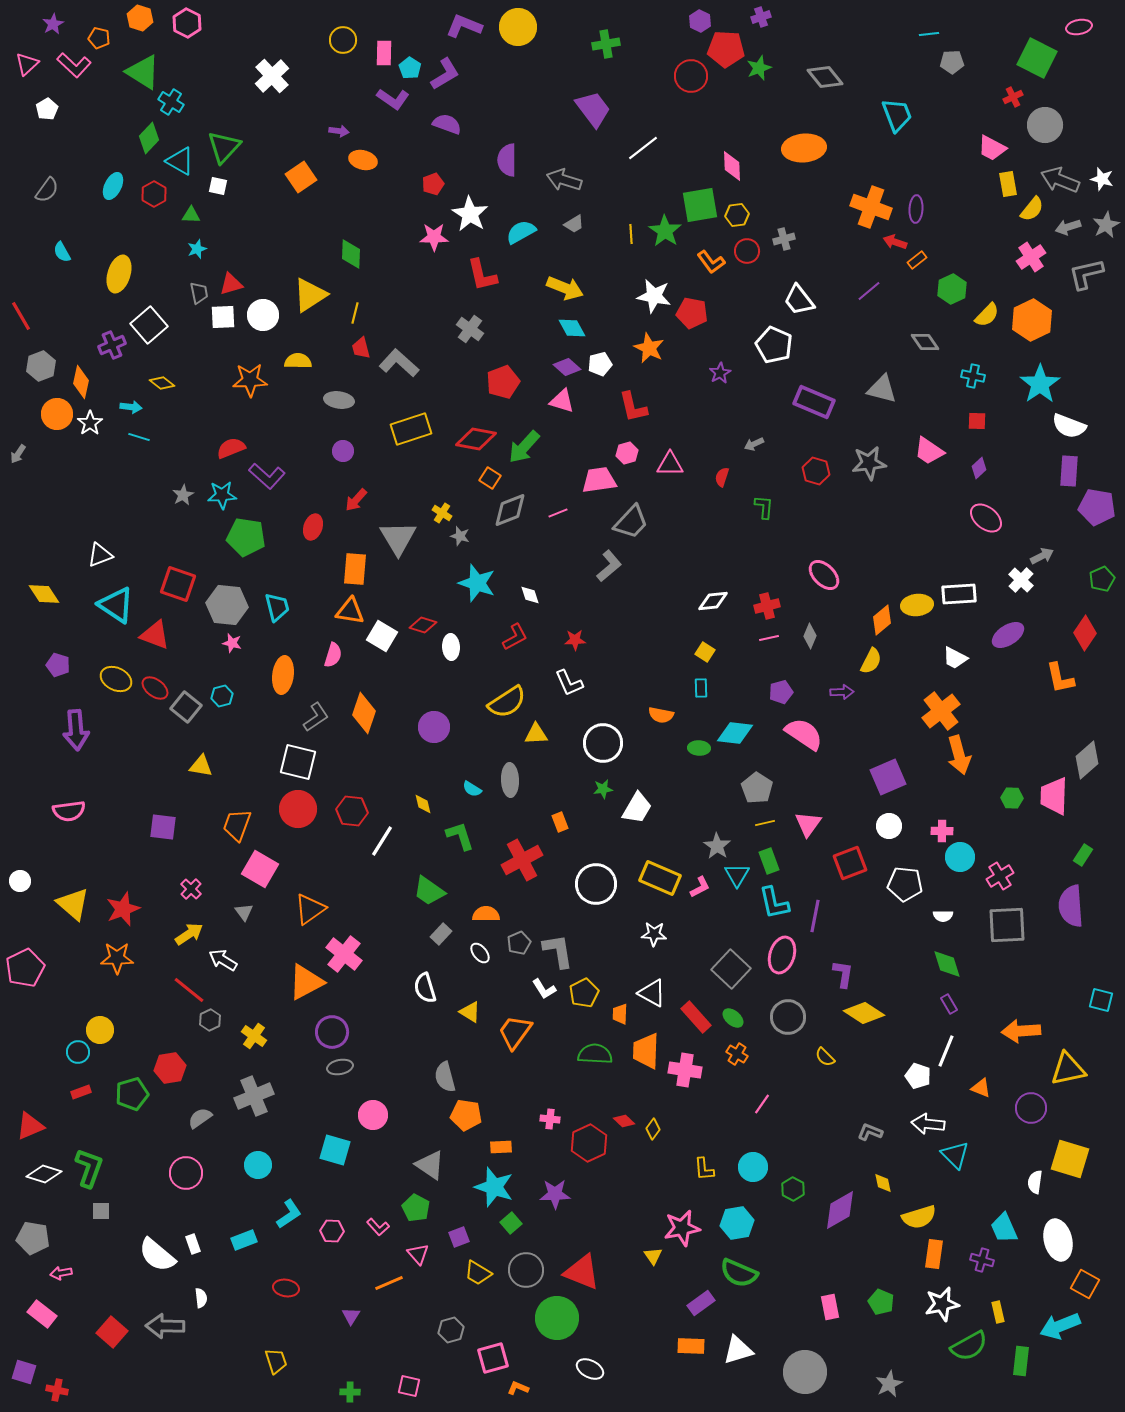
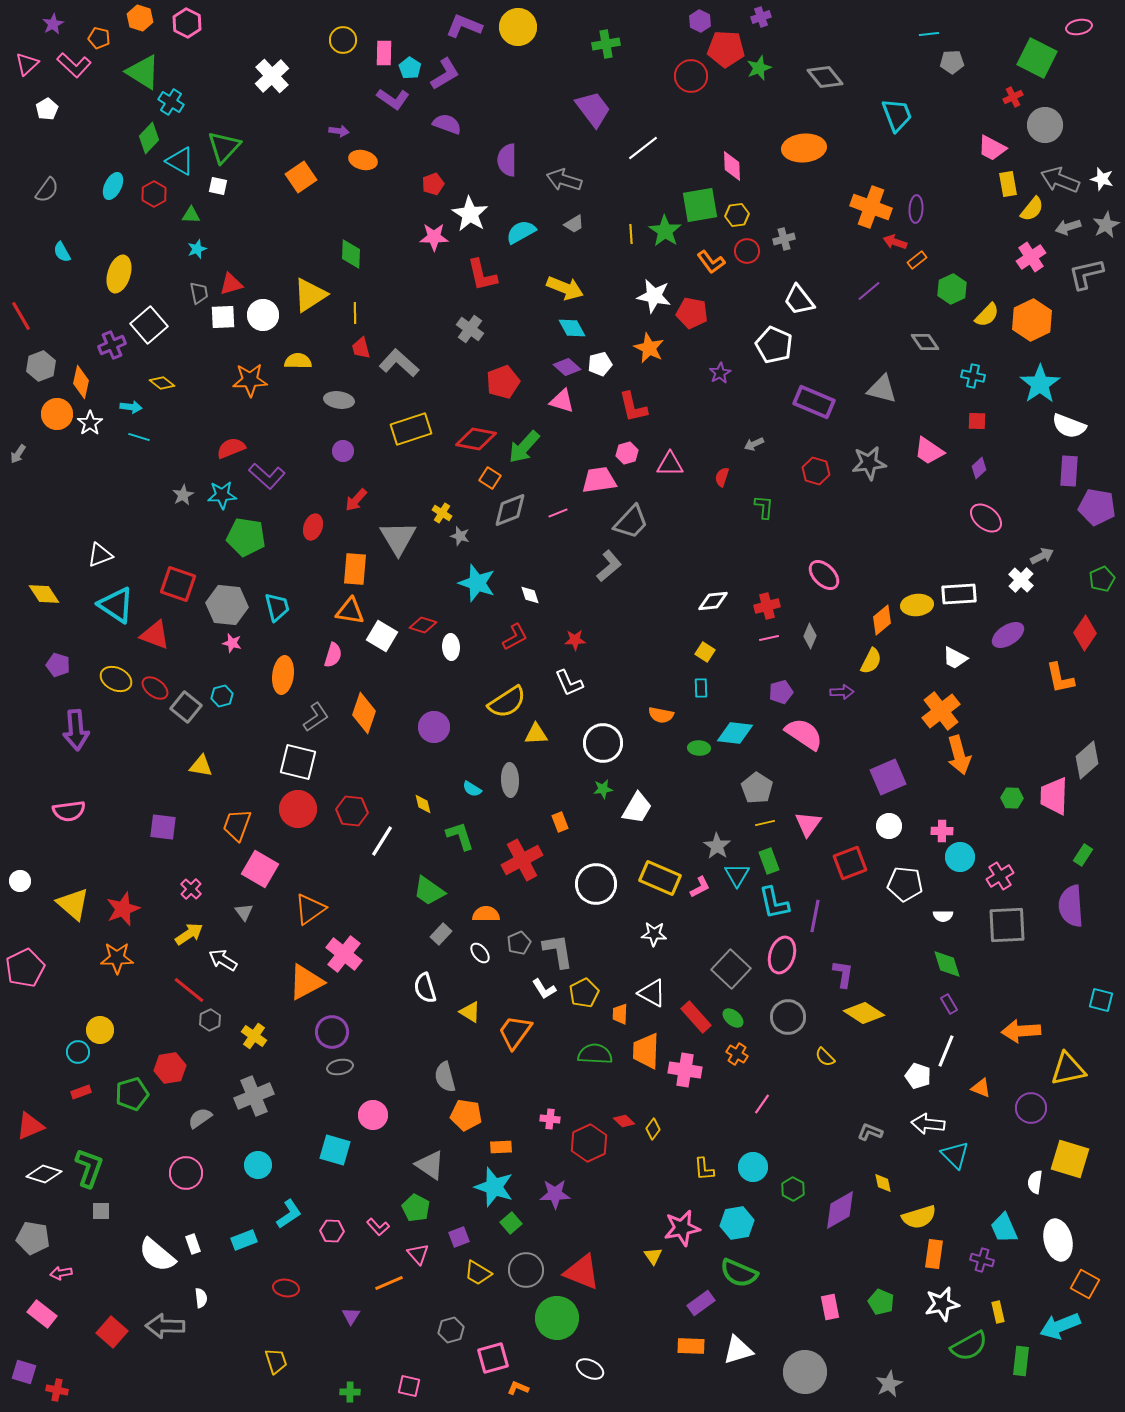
yellow line at (355, 313): rotated 15 degrees counterclockwise
